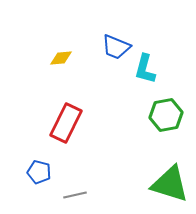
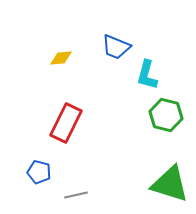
cyan L-shape: moved 2 px right, 6 px down
green hexagon: rotated 24 degrees clockwise
gray line: moved 1 px right
